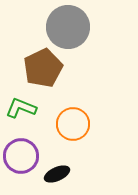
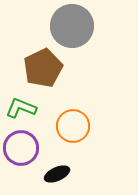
gray circle: moved 4 px right, 1 px up
orange circle: moved 2 px down
purple circle: moved 8 px up
